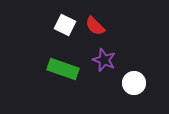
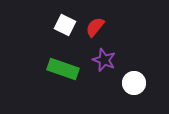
red semicircle: moved 1 px down; rotated 85 degrees clockwise
